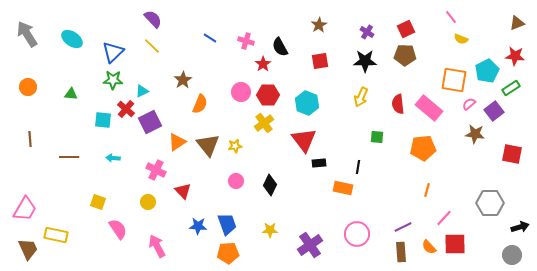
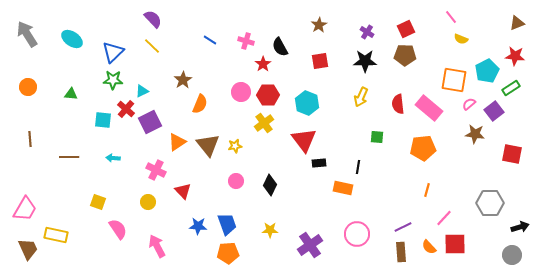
blue line at (210, 38): moved 2 px down
